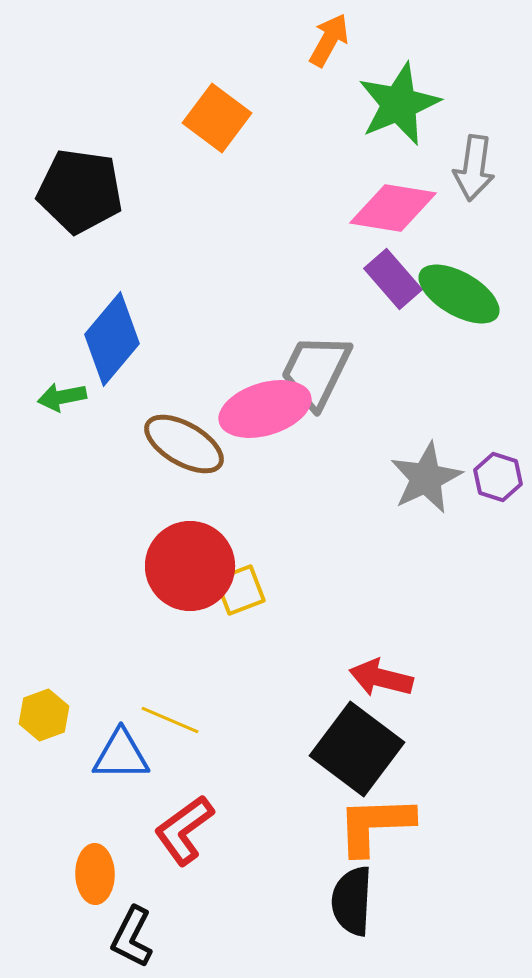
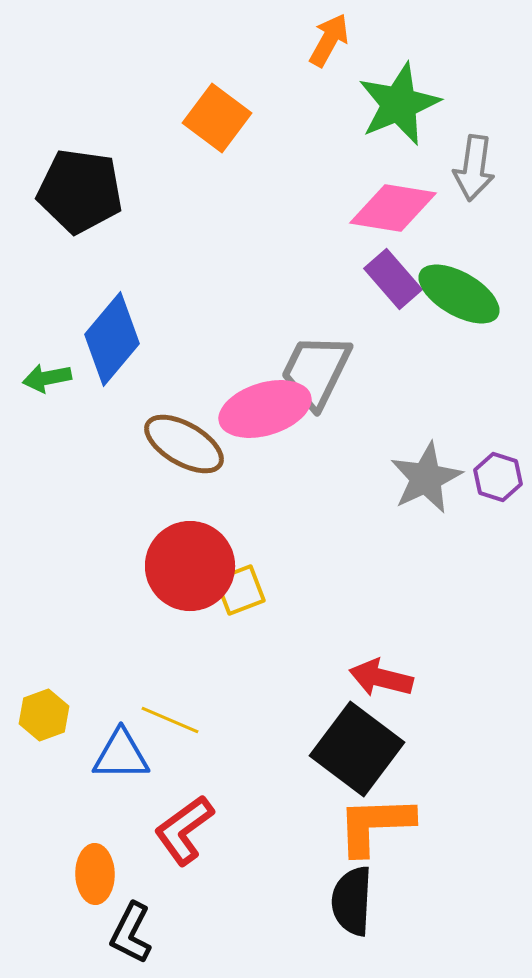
green arrow: moved 15 px left, 19 px up
black L-shape: moved 1 px left, 4 px up
